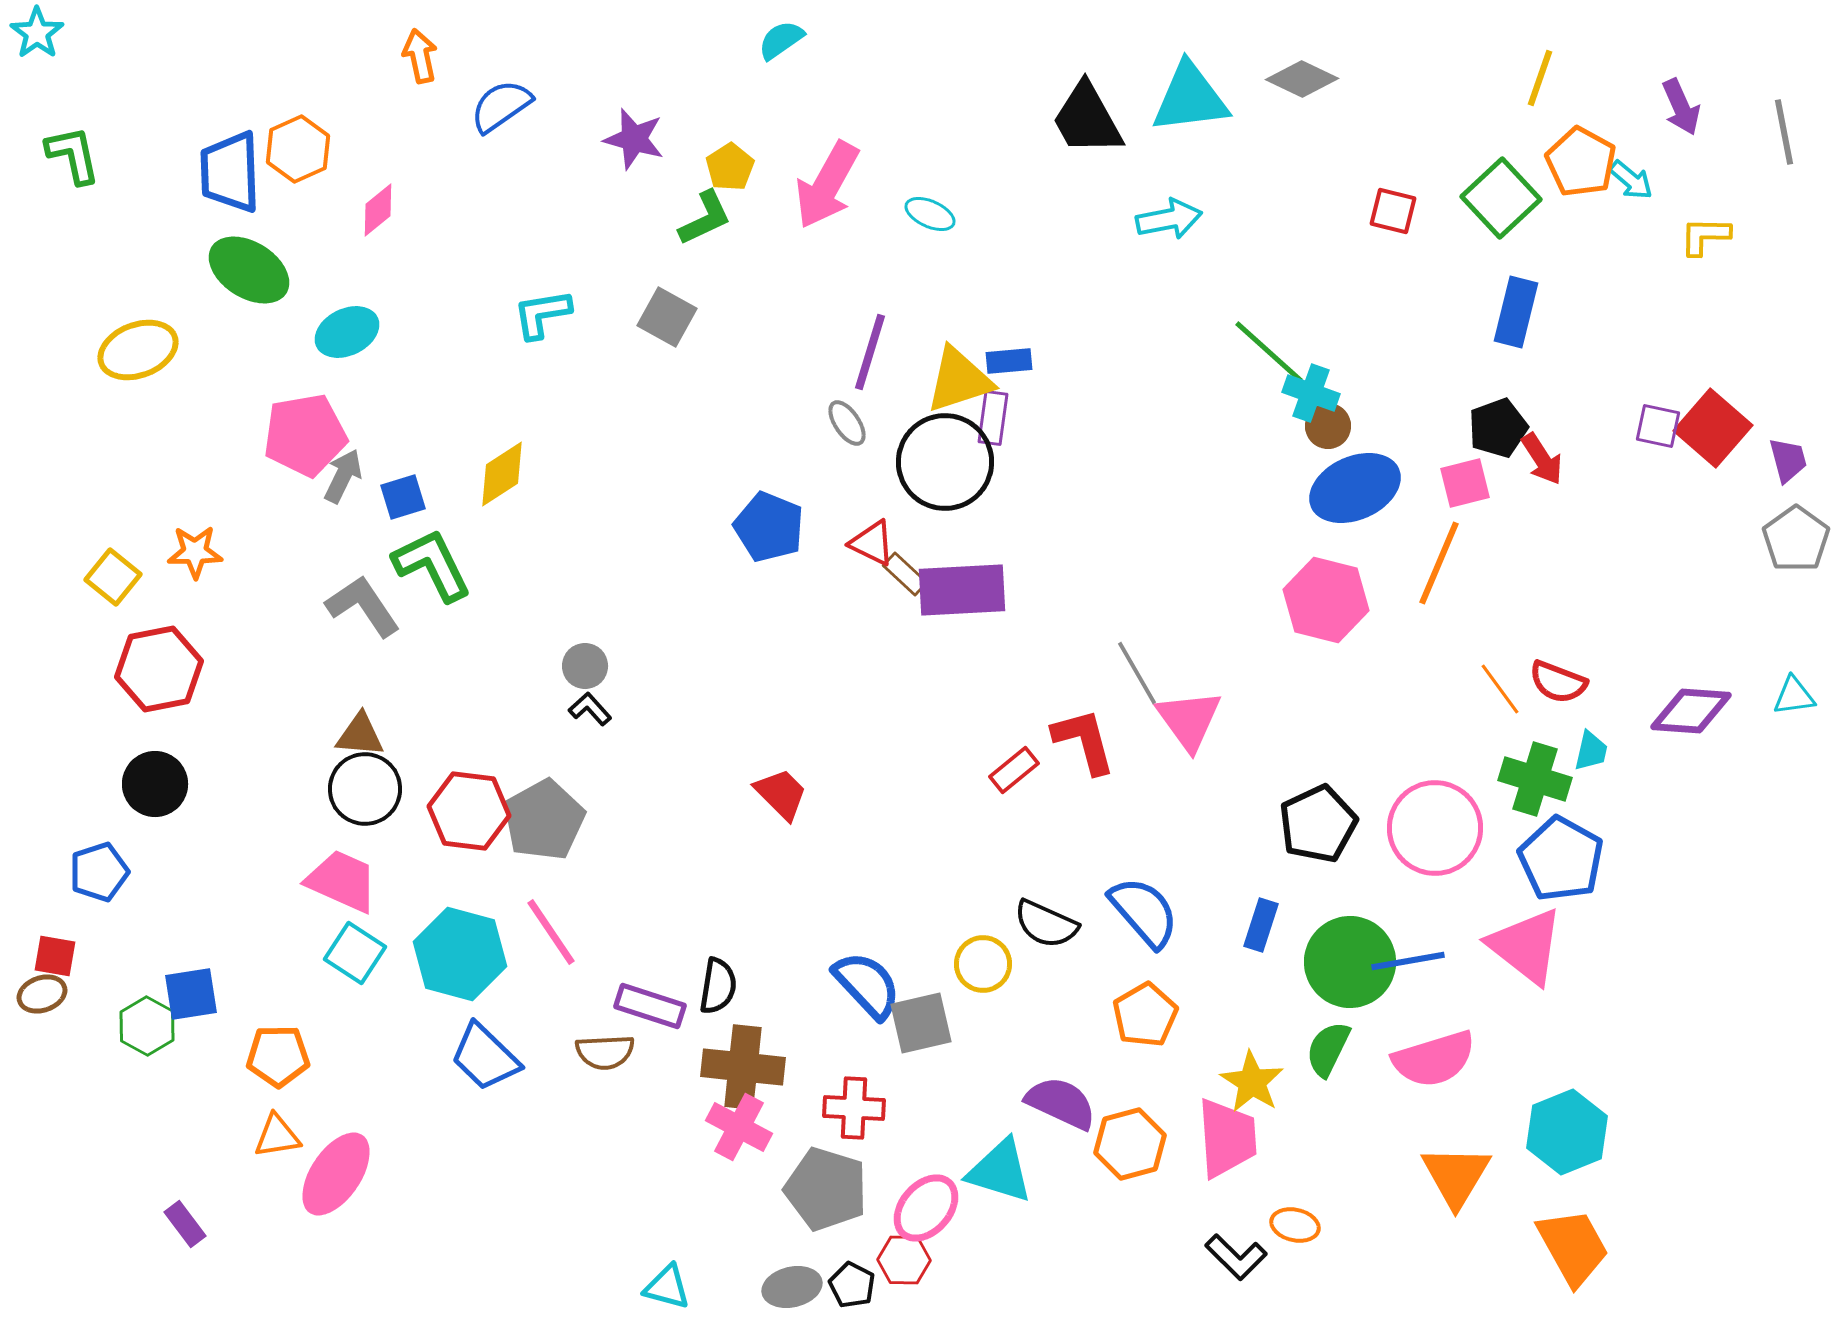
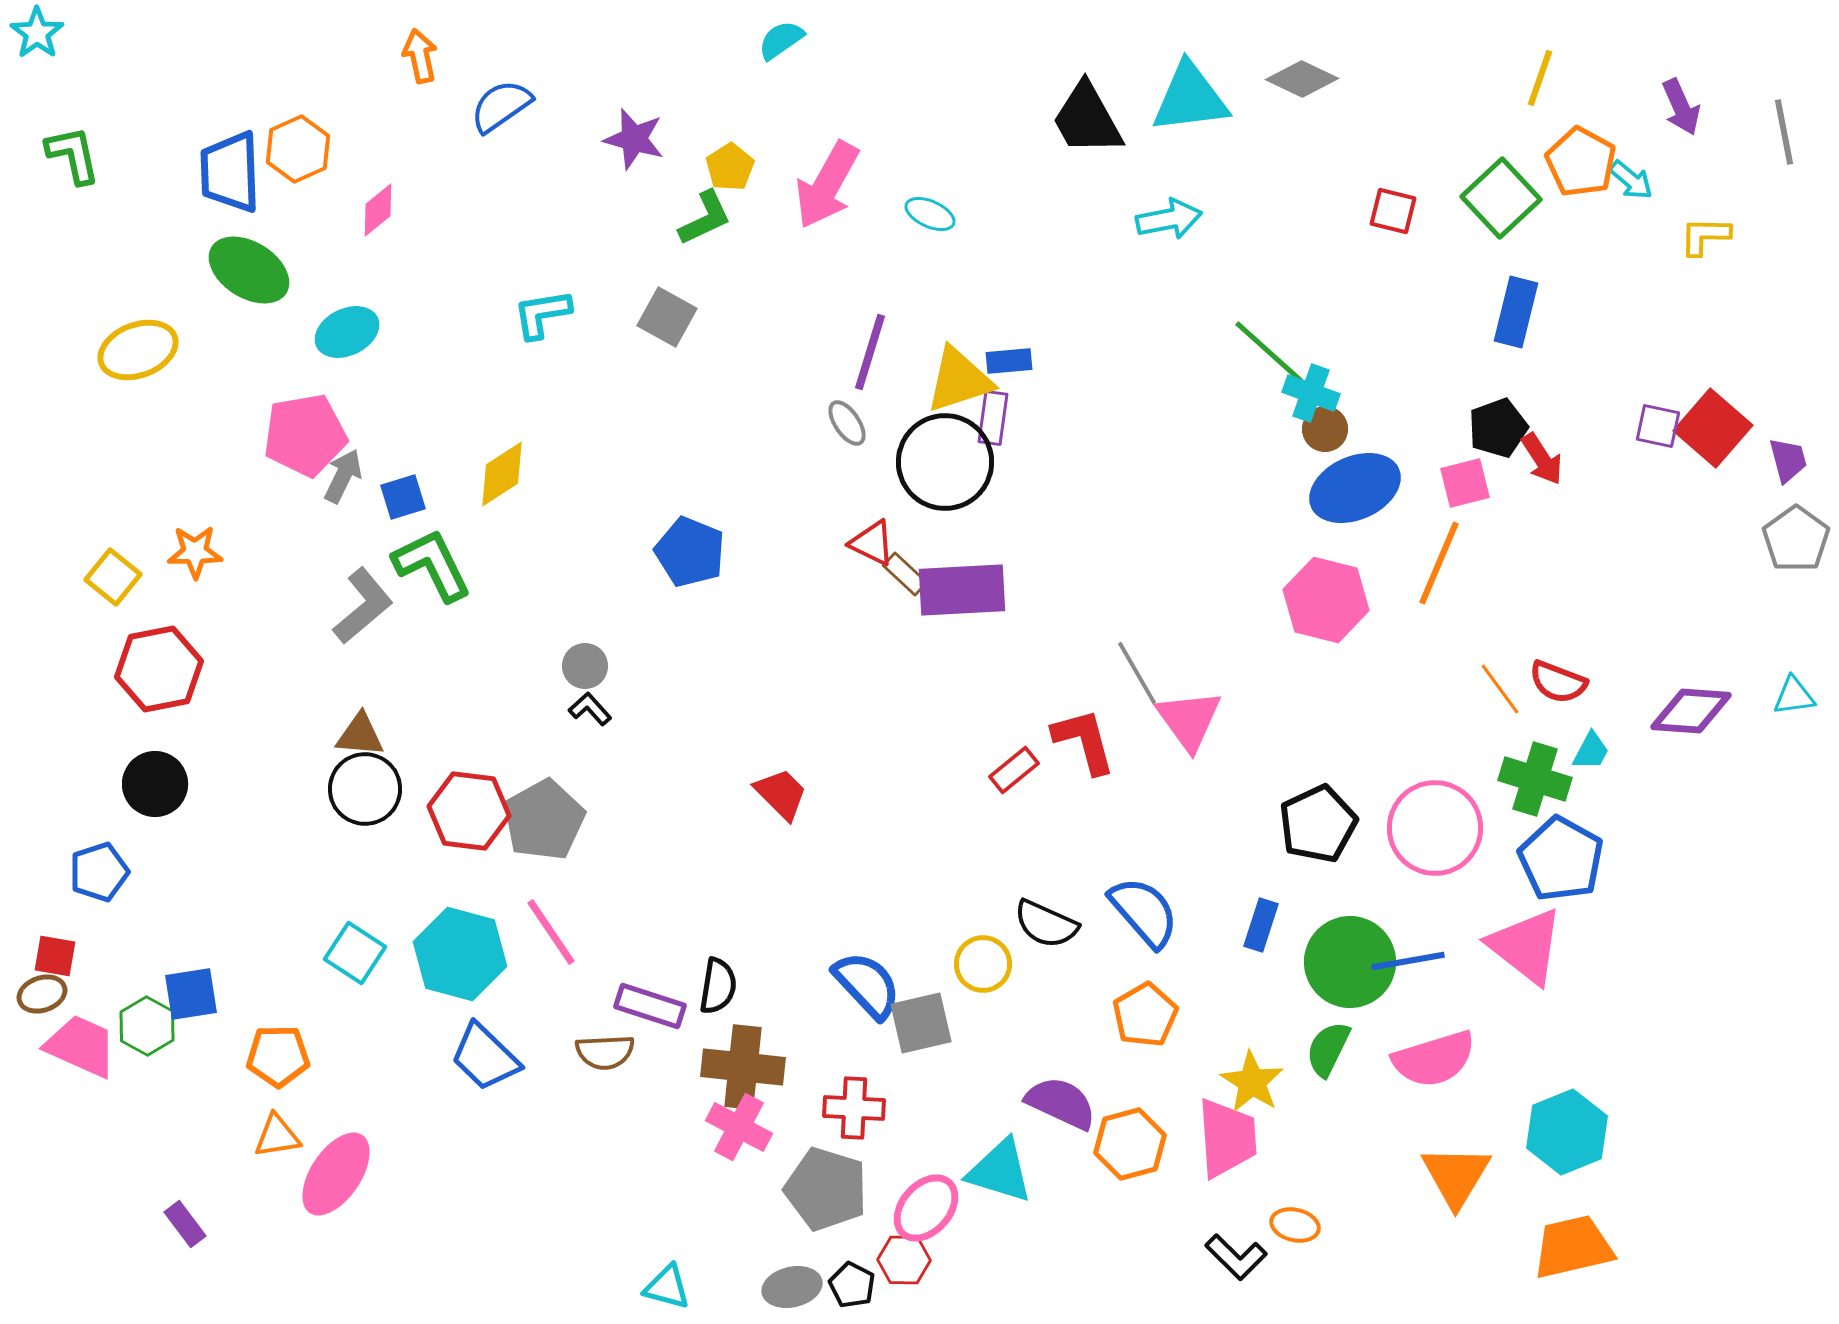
brown circle at (1328, 426): moved 3 px left, 3 px down
blue pentagon at (769, 527): moved 79 px left, 25 px down
gray L-shape at (363, 606): rotated 84 degrees clockwise
cyan trapezoid at (1591, 751): rotated 15 degrees clockwise
pink trapezoid at (342, 881): moved 261 px left, 165 px down
orange trapezoid at (1573, 1247): rotated 74 degrees counterclockwise
